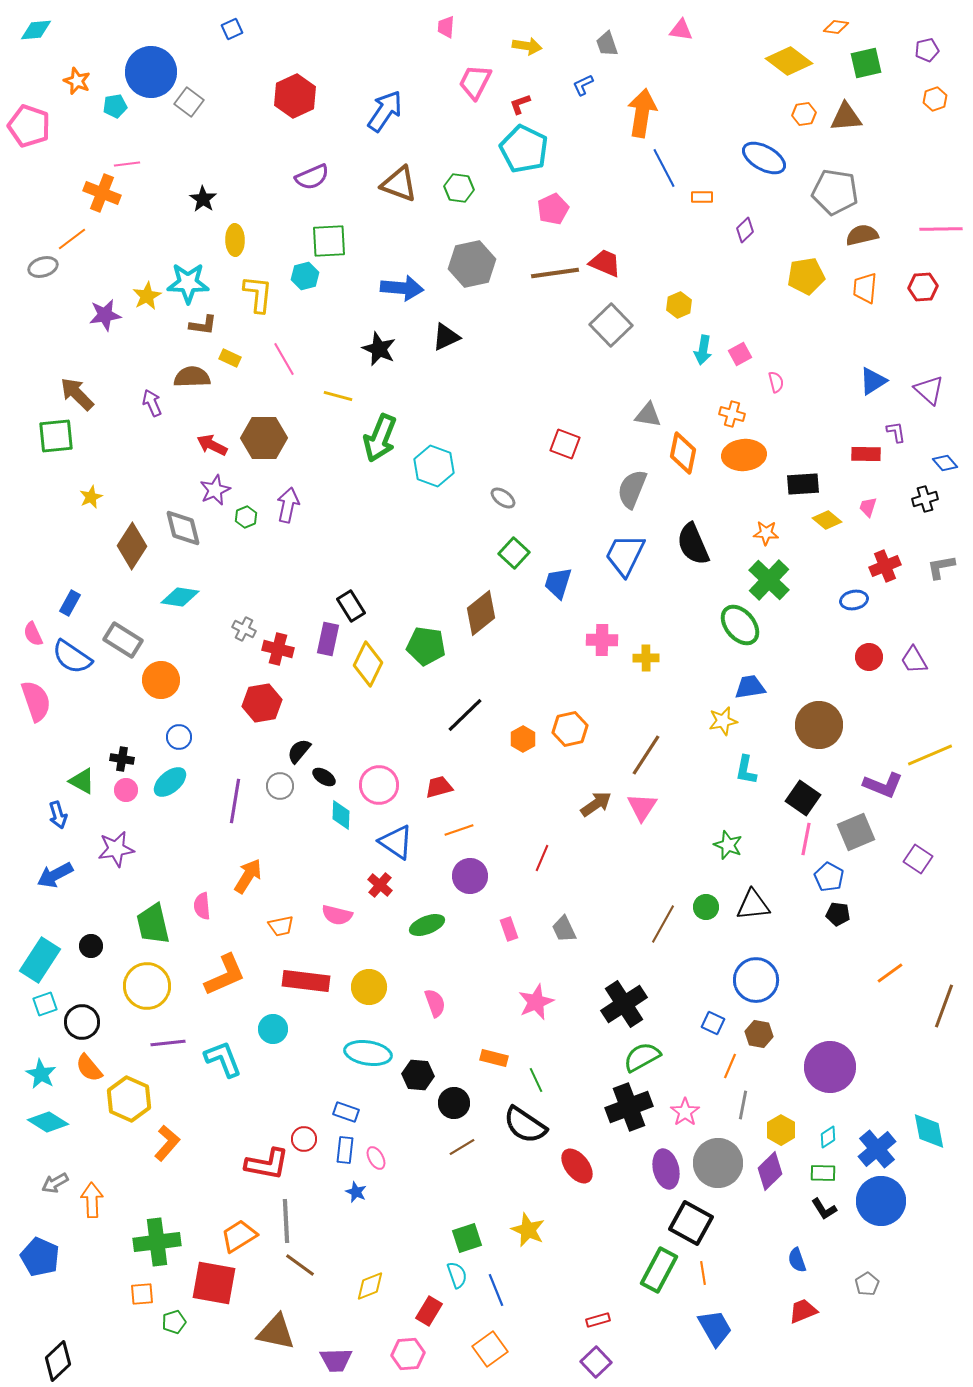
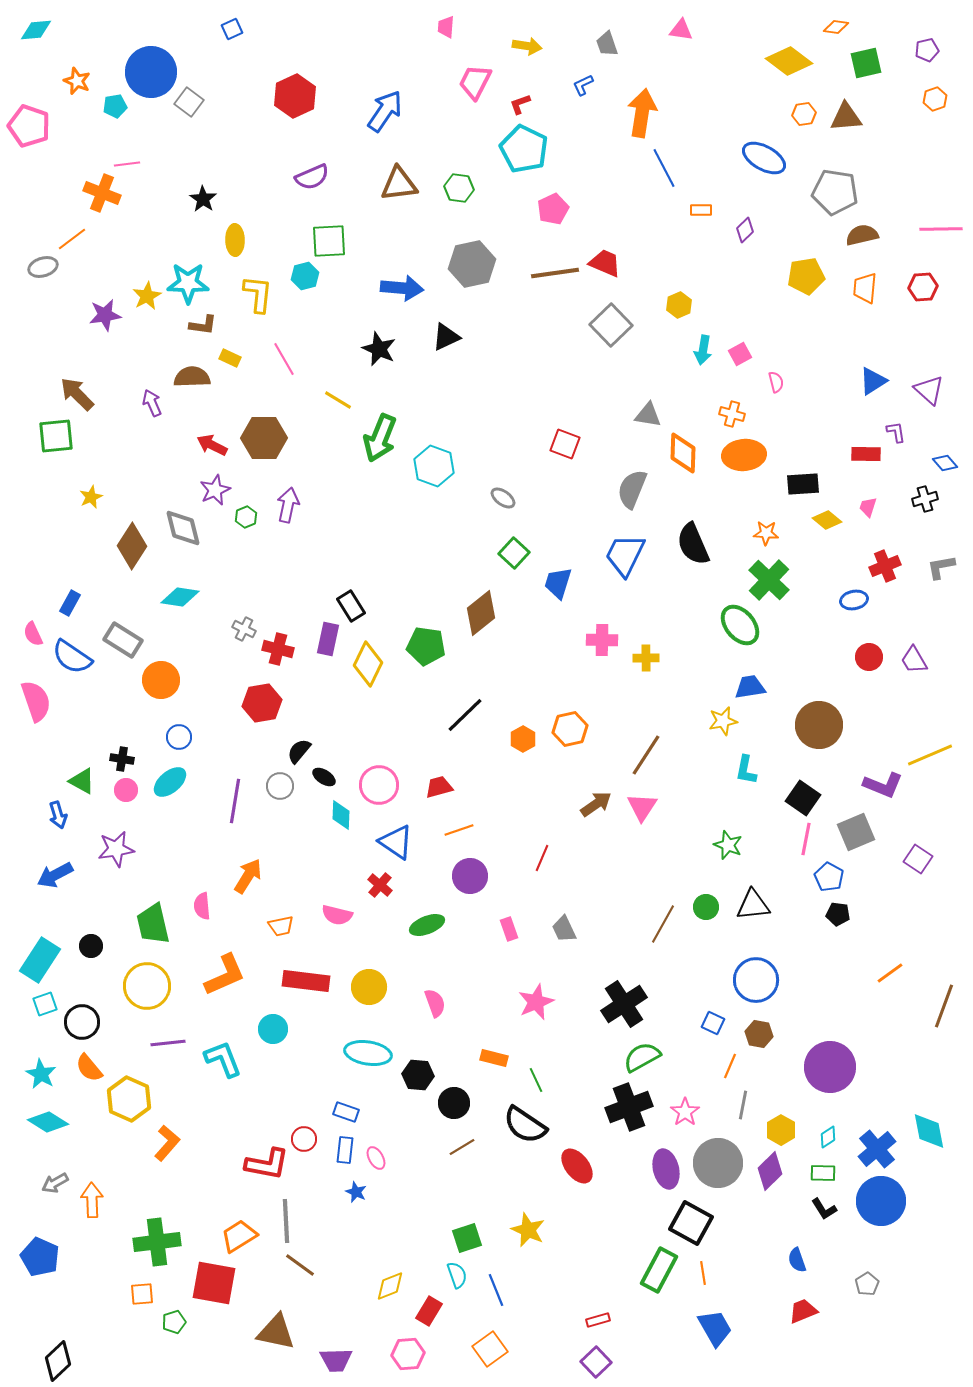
brown triangle at (399, 184): rotated 27 degrees counterclockwise
orange rectangle at (702, 197): moved 1 px left, 13 px down
yellow line at (338, 396): moved 4 px down; rotated 16 degrees clockwise
orange diamond at (683, 453): rotated 9 degrees counterclockwise
yellow diamond at (370, 1286): moved 20 px right
